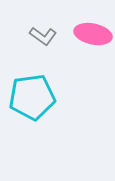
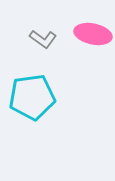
gray L-shape: moved 3 px down
